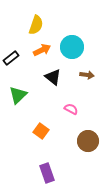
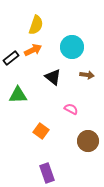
orange arrow: moved 9 px left
green triangle: rotated 42 degrees clockwise
